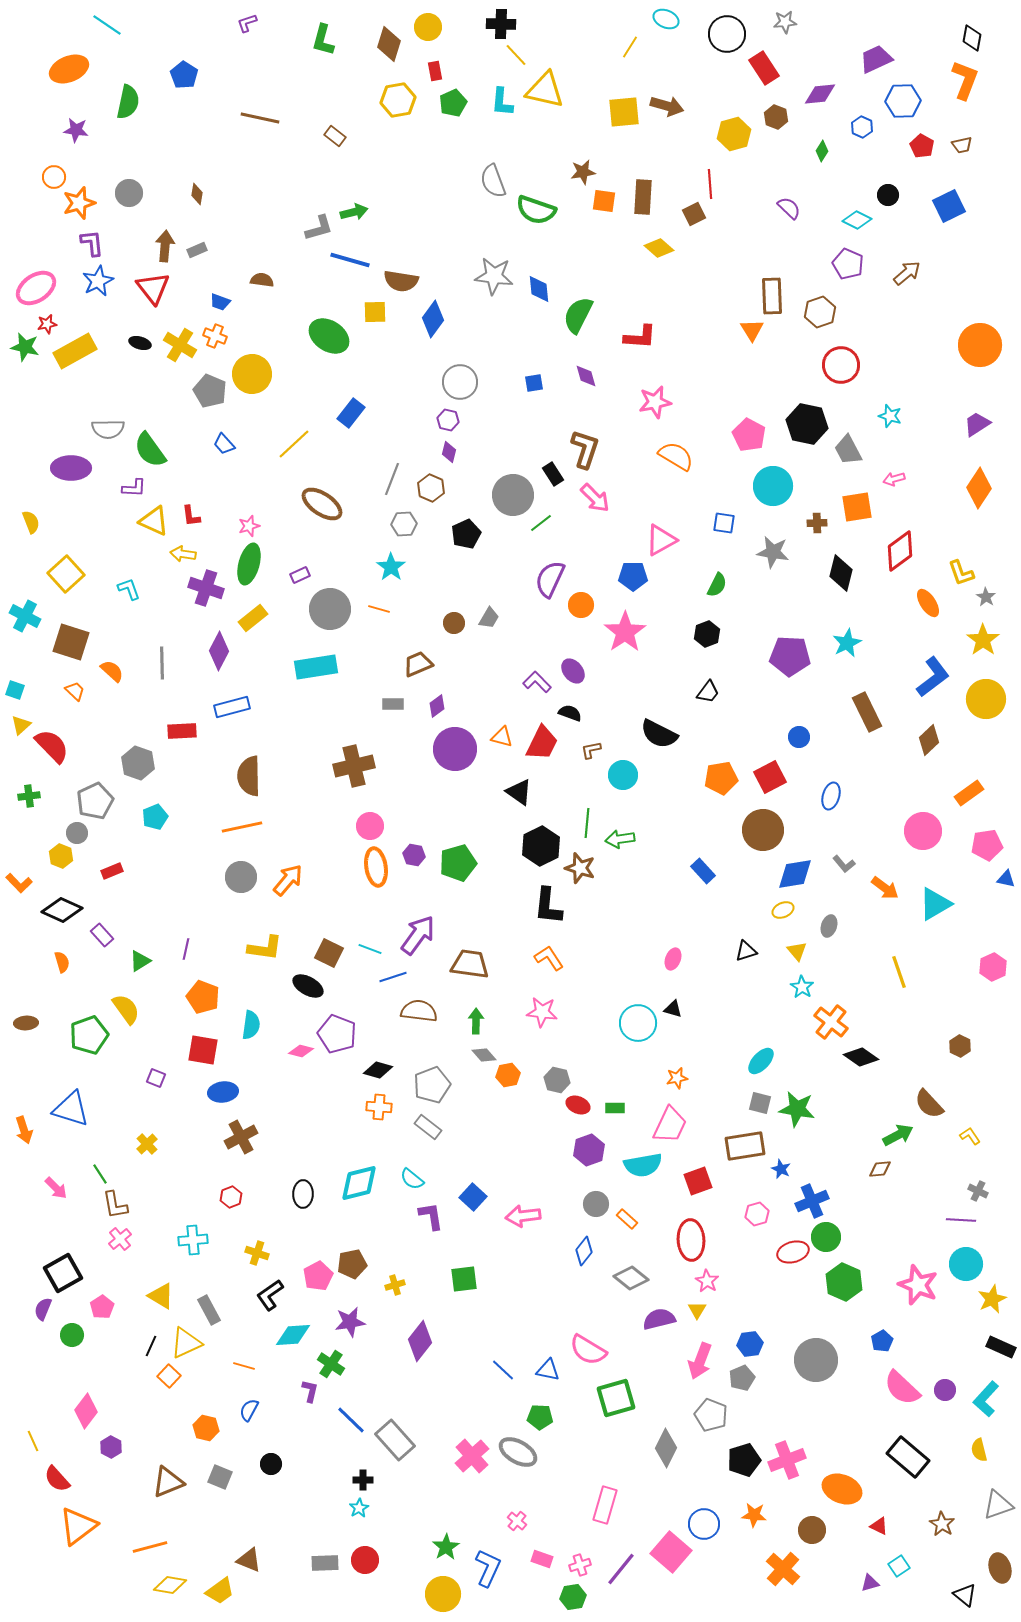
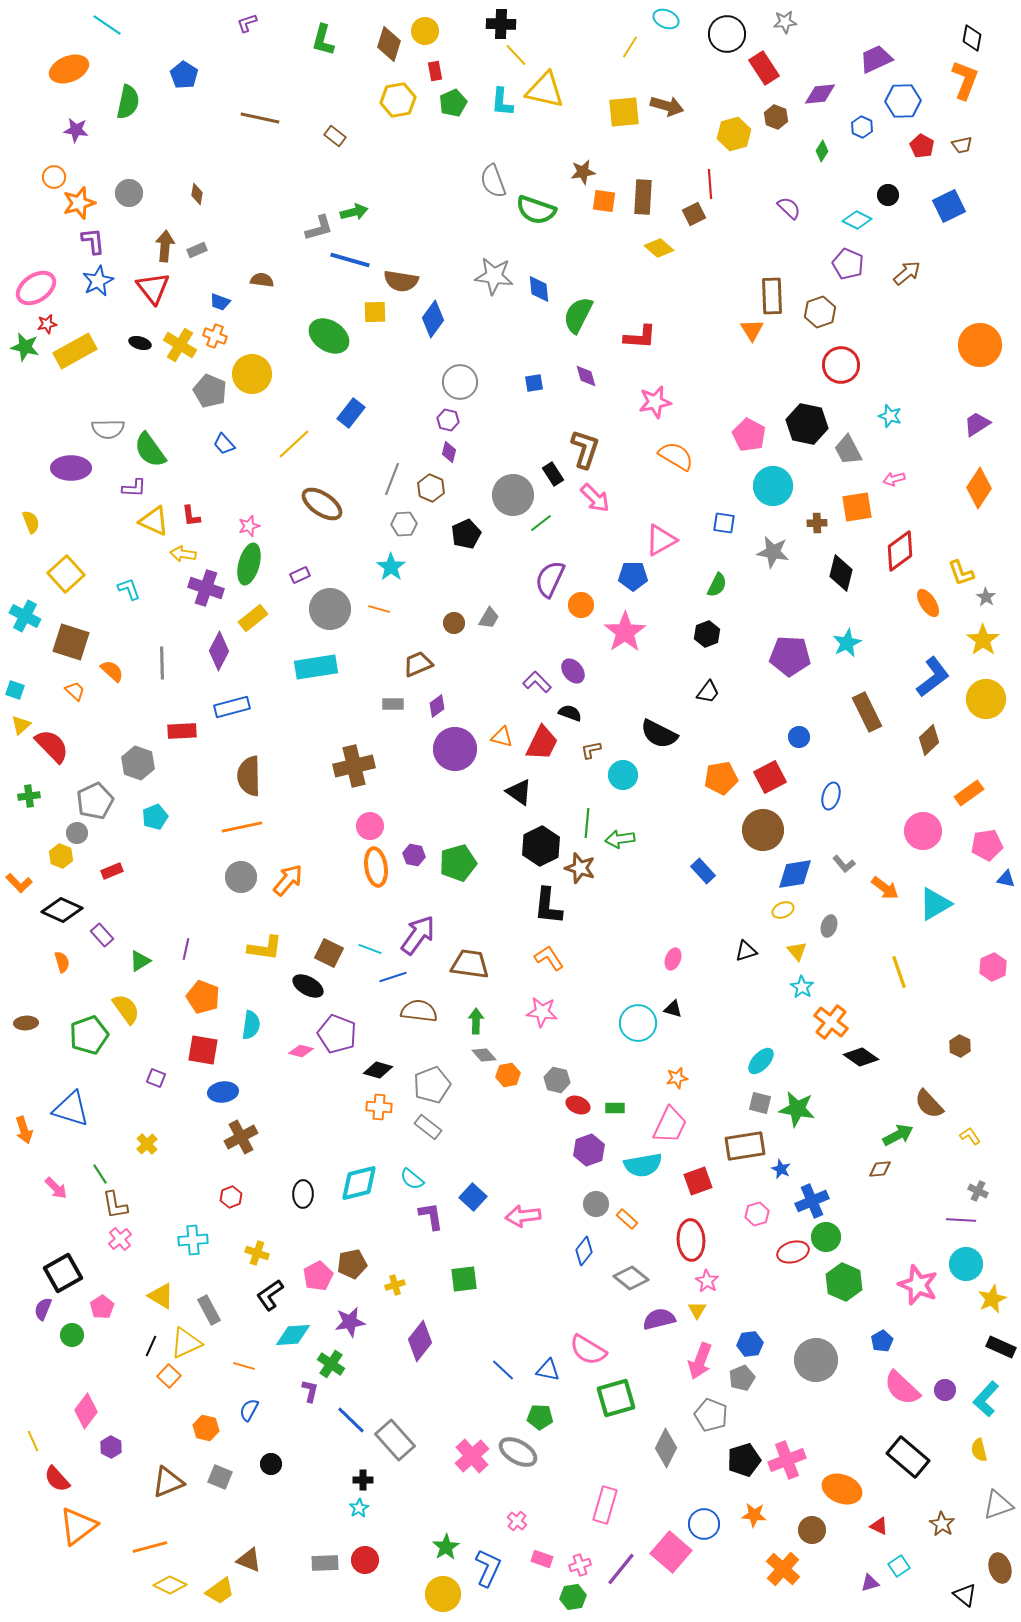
yellow circle at (428, 27): moved 3 px left, 4 px down
purple L-shape at (92, 243): moved 1 px right, 2 px up
yellow diamond at (170, 1585): rotated 16 degrees clockwise
